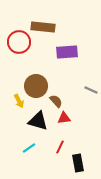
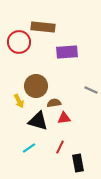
brown semicircle: moved 2 px left, 2 px down; rotated 56 degrees counterclockwise
